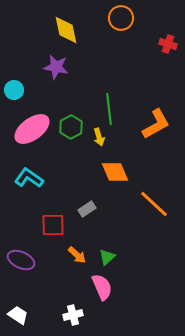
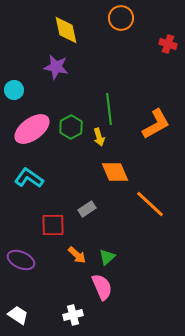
orange line: moved 4 px left
